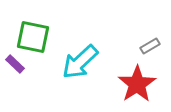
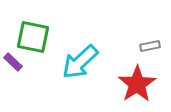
gray rectangle: rotated 18 degrees clockwise
purple rectangle: moved 2 px left, 2 px up
